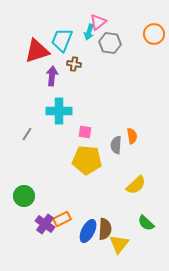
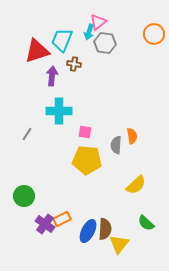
gray hexagon: moved 5 px left
